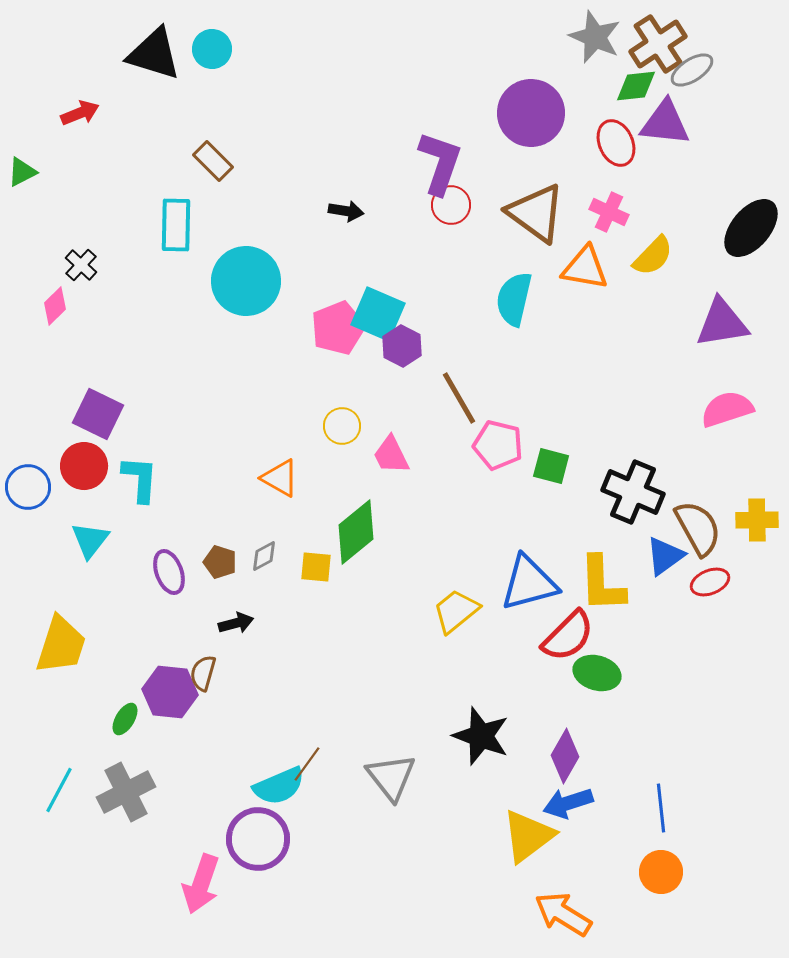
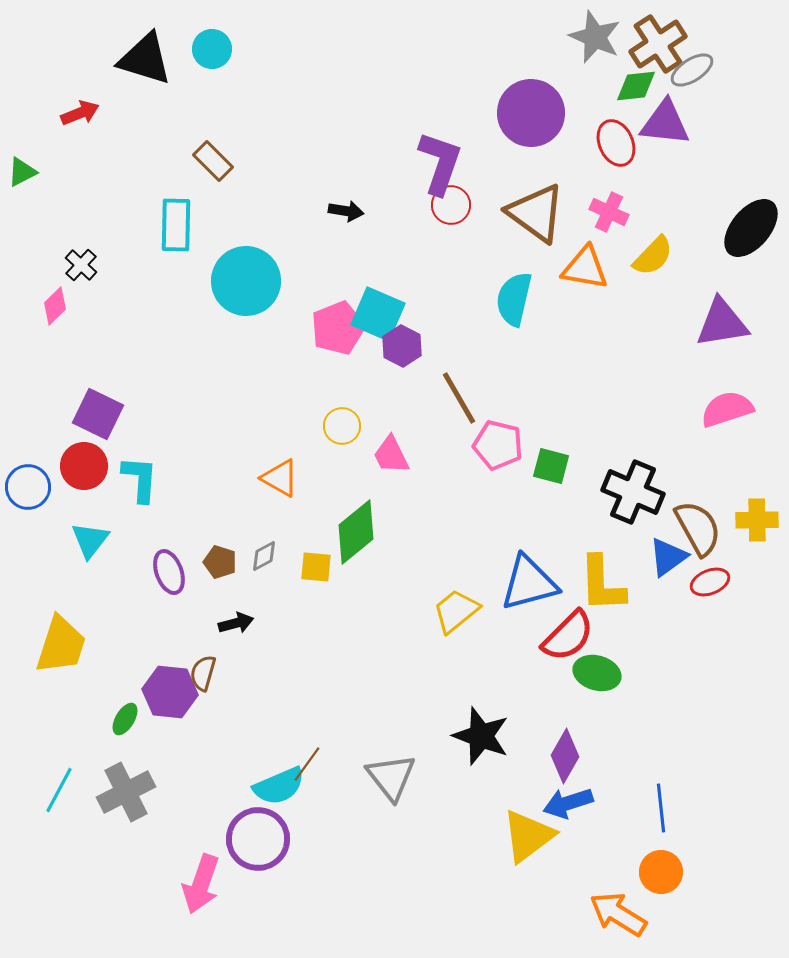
black triangle at (154, 54): moved 9 px left, 5 px down
blue triangle at (665, 556): moved 3 px right, 1 px down
orange arrow at (563, 914): moved 55 px right
